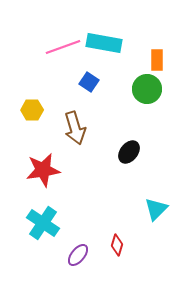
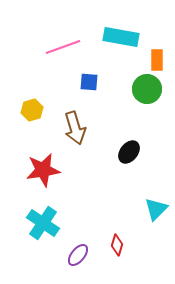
cyan rectangle: moved 17 px right, 6 px up
blue square: rotated 30 degrees counterclockwise
yellow hexagon: rotated 15 degrees counterclockwise
